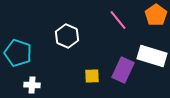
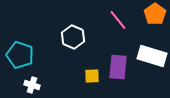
orange pentagon: moved 1 px left, 1 px up
white hexagon: moved 6 px right, 1 px down
cyan pentagon: moved 2 px right, 2 px down
purple rectangle: moved 5 px left, 3 px up; rotated 20 degrees counterclockwise
white cross: rotated 14 degrees clockwise
